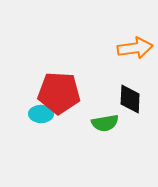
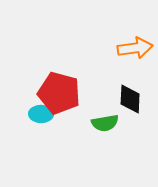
red pentagon: rotated 12 degrees clockwise
